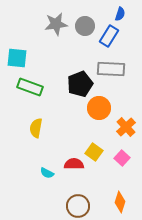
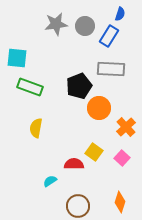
black pentagon: moved 1 px left, 2 px down
cyan semicircle: moved 3 px right, 8 px down; rotated 120 degrees clockwise
